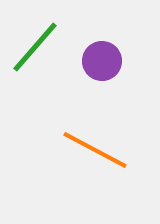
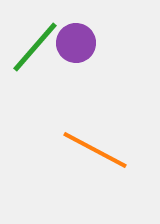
purple circle: moved 26 px left, 18 px up
